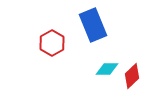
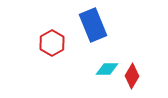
red diamond: rotated 15 degrees counterclockwise
